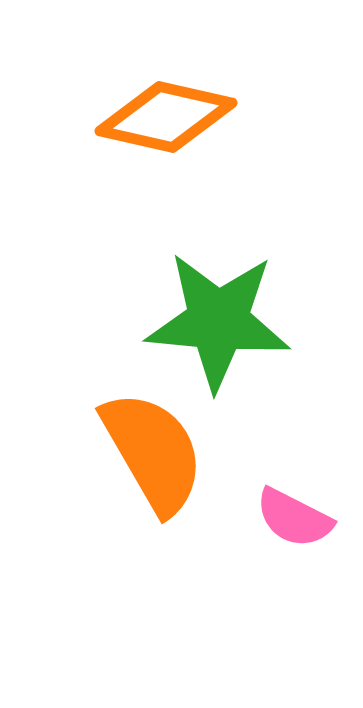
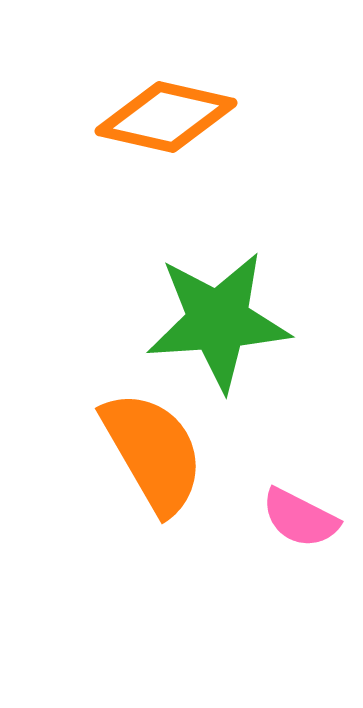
green star: rotated 9 degrees counterclockwise
pink semicircle: moved 6 px right
